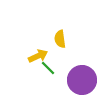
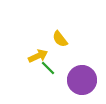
yellow semicircle: rotated 30 degrees counterclockwise
